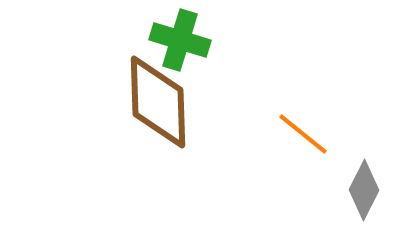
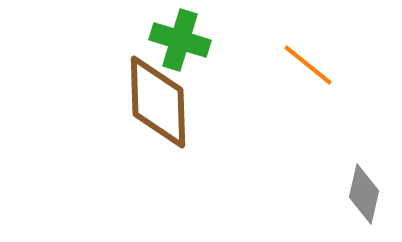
orange line: moved 5 px right, 69 px up
gray diamond: moved 4 px down; rotated 14 degrees counterclockwise
